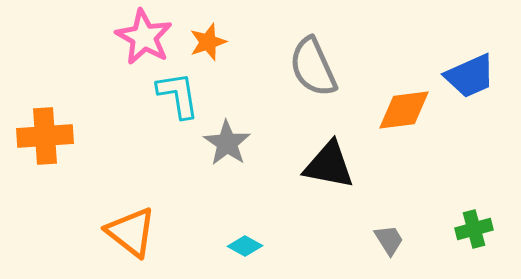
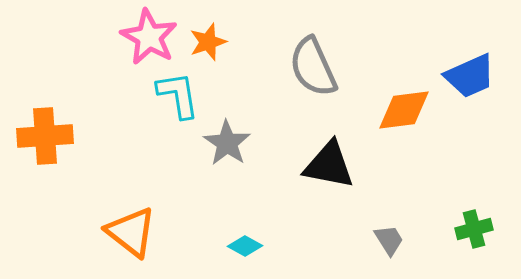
pink star: moved 5 px right
